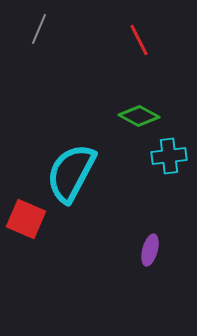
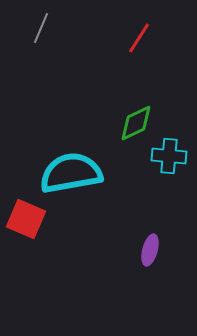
gray line: moved 2 px right, 1 px up
red line: moved 2 px up; rotated 60 degrees clockwise
green diamond: moved 3 px left, 7 px down; rotated 54 degrees counterclockwise
cyan cross: rotated 12 degrees clockwise
cyan semicircle: rotated 52 degrees clockwise
